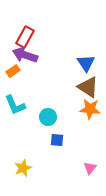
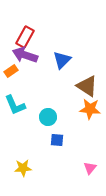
blue triangle: moved 24 px left, 3 px up; rotated 18 degrees clockwise
orange rectangle: moved 2 px left
brown triangle: moved 1 px left, 1 px up
yellow star: rotated 18 degrees clockwise
